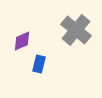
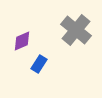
blue rectangle: rotated 18 degrees clockwise
